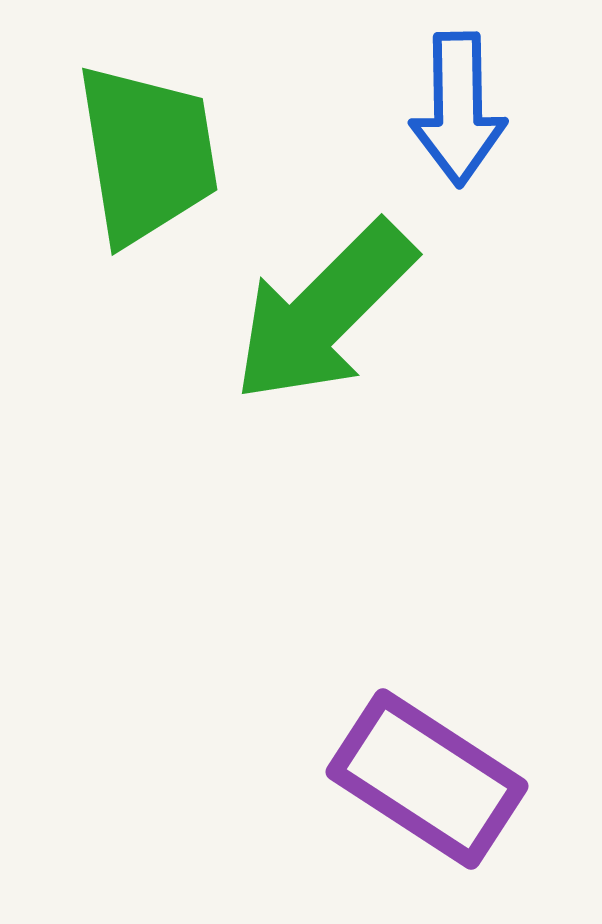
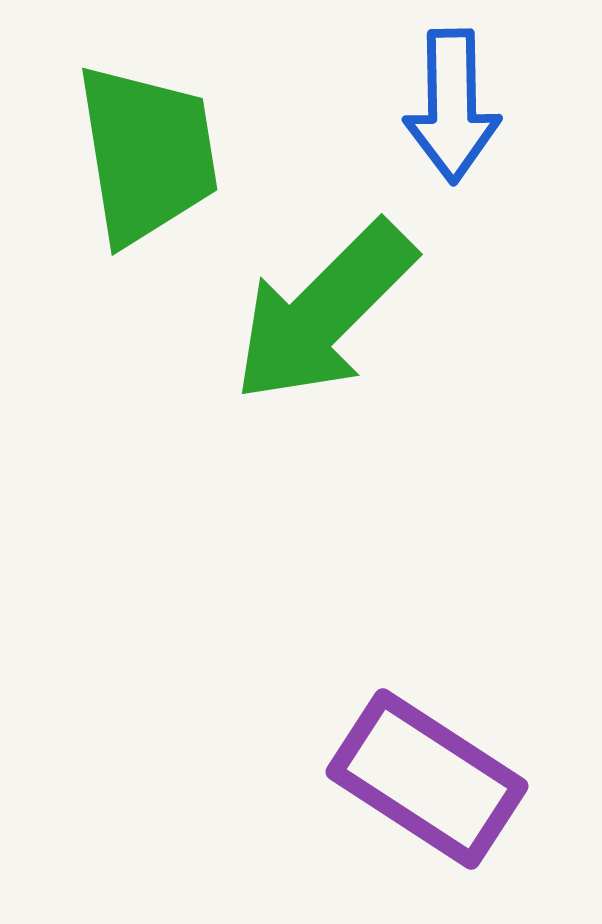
blue arrow: moved 6 px left, 3 px up
